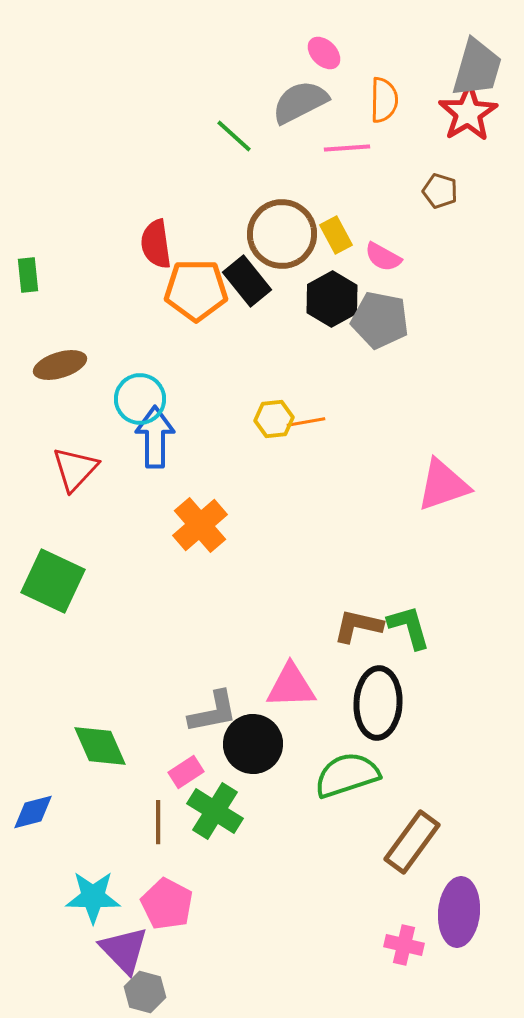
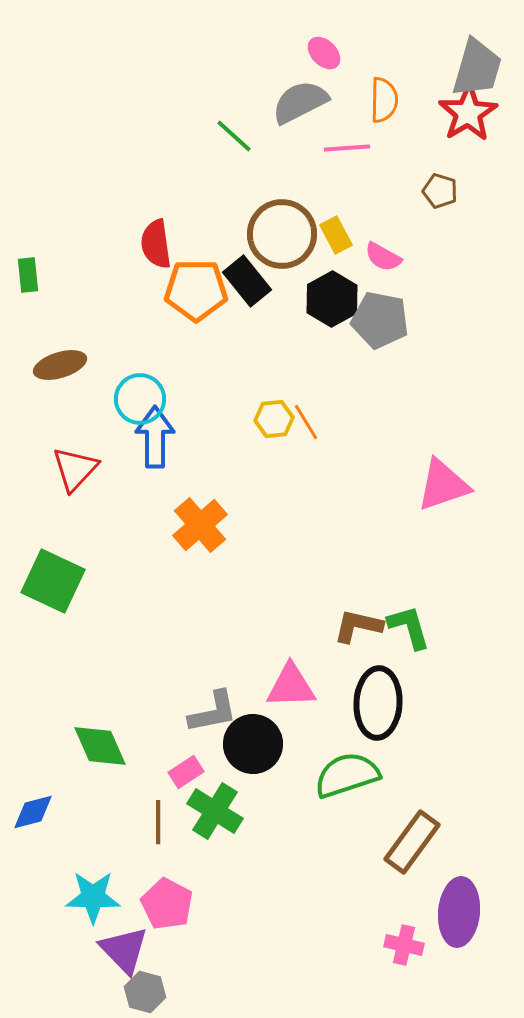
orange line at (306, 422): rotated 69 degrees clockwise
